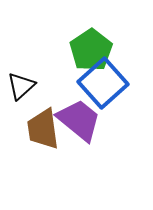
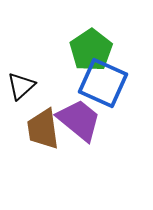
blue square: rotated 24 degrees counterclockwise
